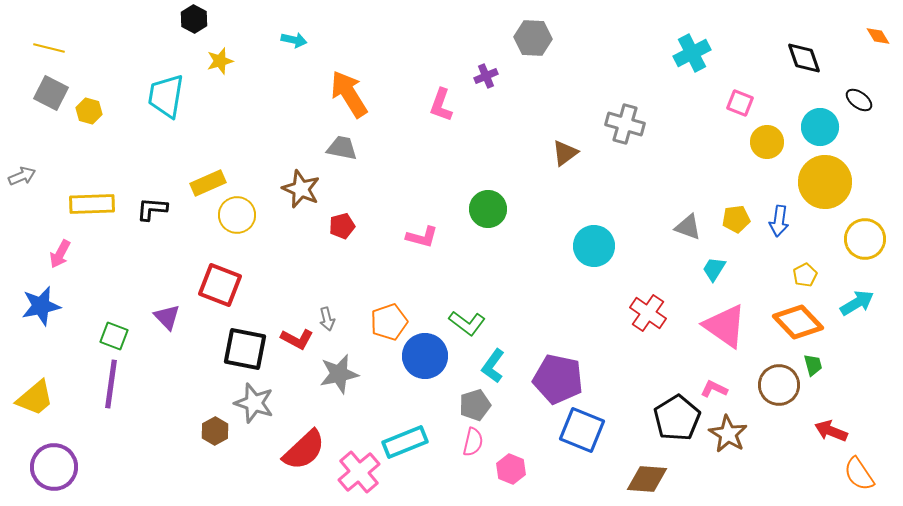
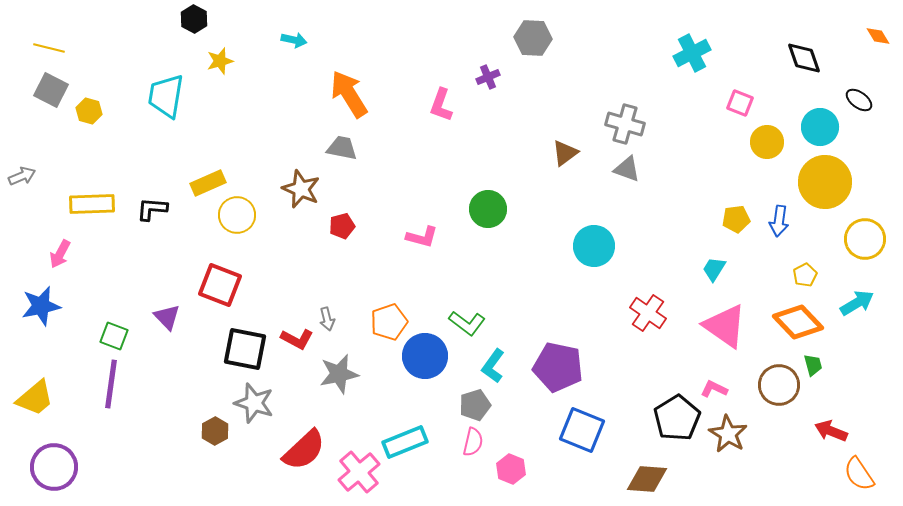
purple cross at (486, 76): moved 2 px right, 1 px down
gray square at (51, 93): moved 3 px up
gray triangle at (688, 227): moved 61 px left, 58 px up
purple pentagon at (558, 379): moved 12 px up
